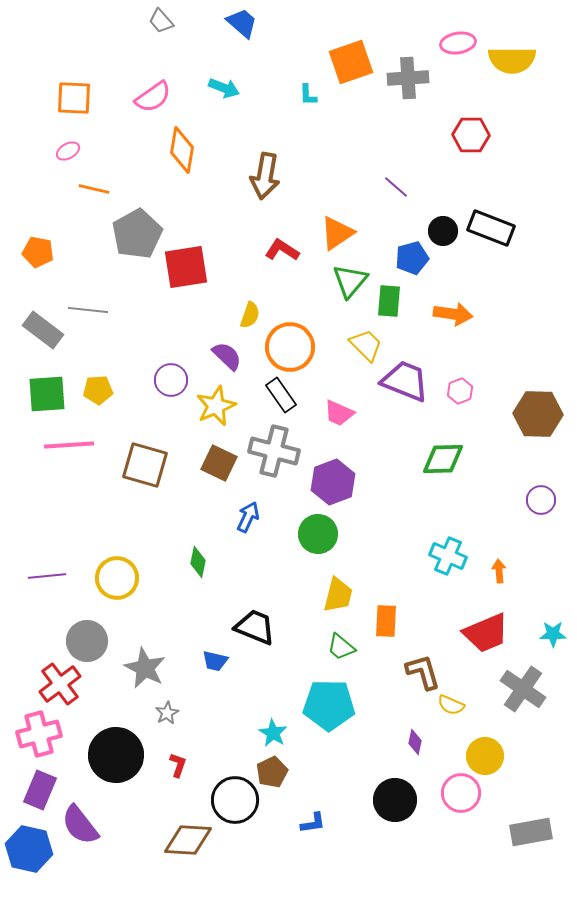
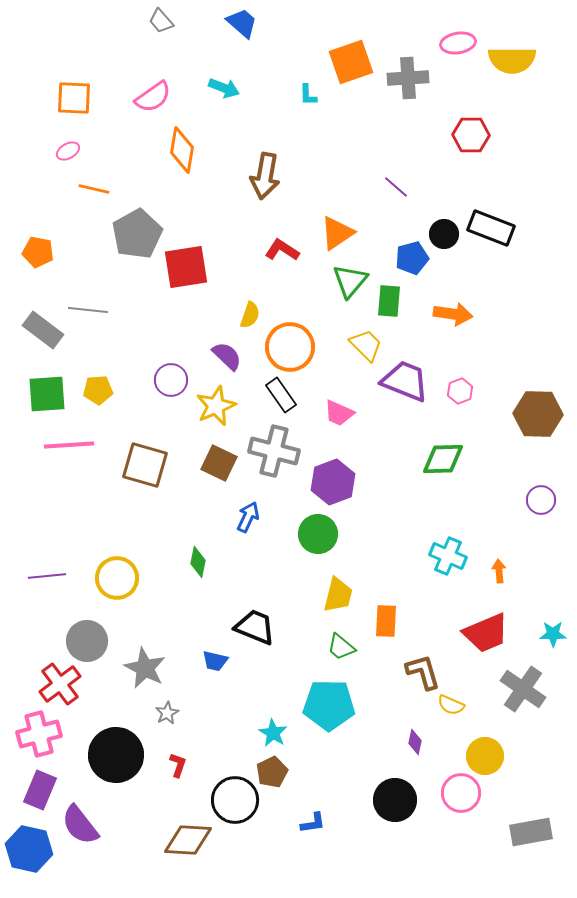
black circle at (443, 231): moved 1 px right, 3 px down
